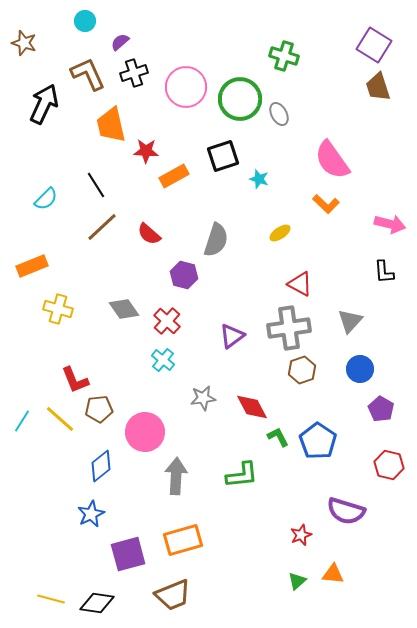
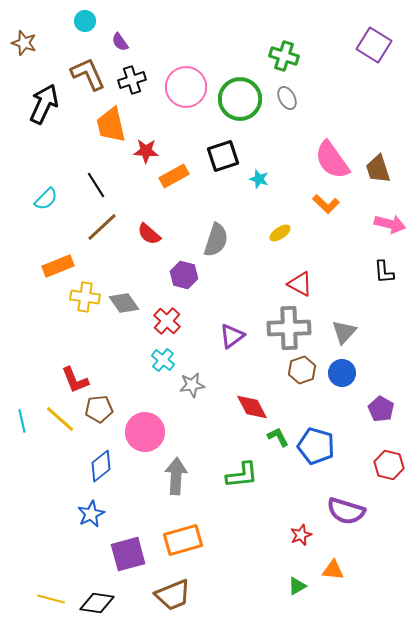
purple semicircle at (120, 42): rotated 84 degrees counterclockwise
black cross at (134, 73): moved 2 px left, 7 px down
brown trapezoid at (378, 87): moved 82 px down
gray ellipse at (279, 114): moved 8 px right, 16 px up
orange rectangle at (32, 266): moved 26 px right
yellow cross at (58, 309): moved 27 px right, 12 px up; rotated 8 degrees counterclockwise
gray diamond at (124, 309): moved 6 px up
gray triangle at (350, 321): moved 6 px left, 11 px down
gray cross at (289, 328): rotated 6 degrees clockwise
blue circle at (360, 369): moved 18 px left, 4 px down
gray star at (203, 398): moved 11 px left, 13 px up
cyan line at (22, 421): rotated 45 degrees counterclockwise
blue pentagon at (318, 441): moved 2 px left, 5 px down; rotated 18 degrees counterclockwise
orange triangle at (333, 574): moved 4 px up
green triangle at (297, 581): moved 5 px down; rotated 12 degrees clockwise
